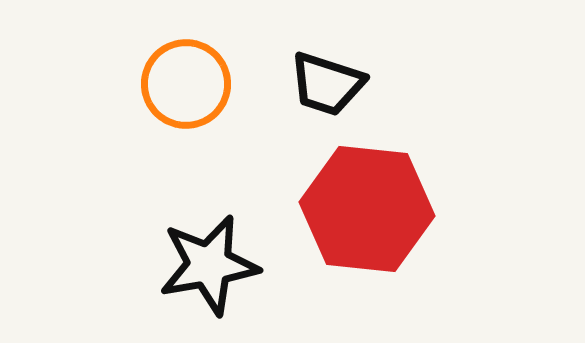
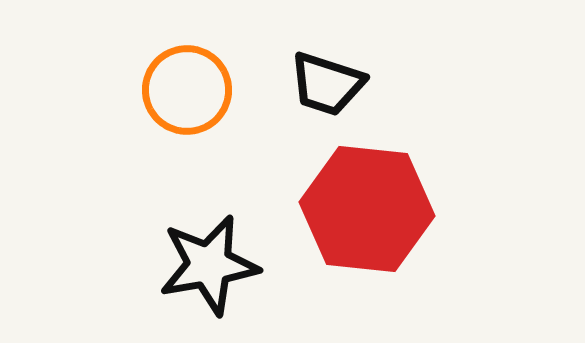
orange circle: moved 1 px right, 6 px down
